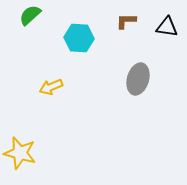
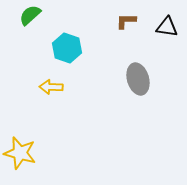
cyan hexagon: moved 12 px left, 10 px down; rotated 16 degrees clockwise
gray ellipse: rotated 32 degrees counterclockwise
yellow arrow: rotated 25 degrees clockwise
